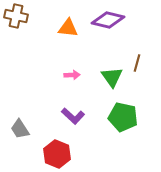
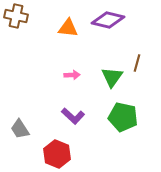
green triangle: rotated 10 degrees clockwise
